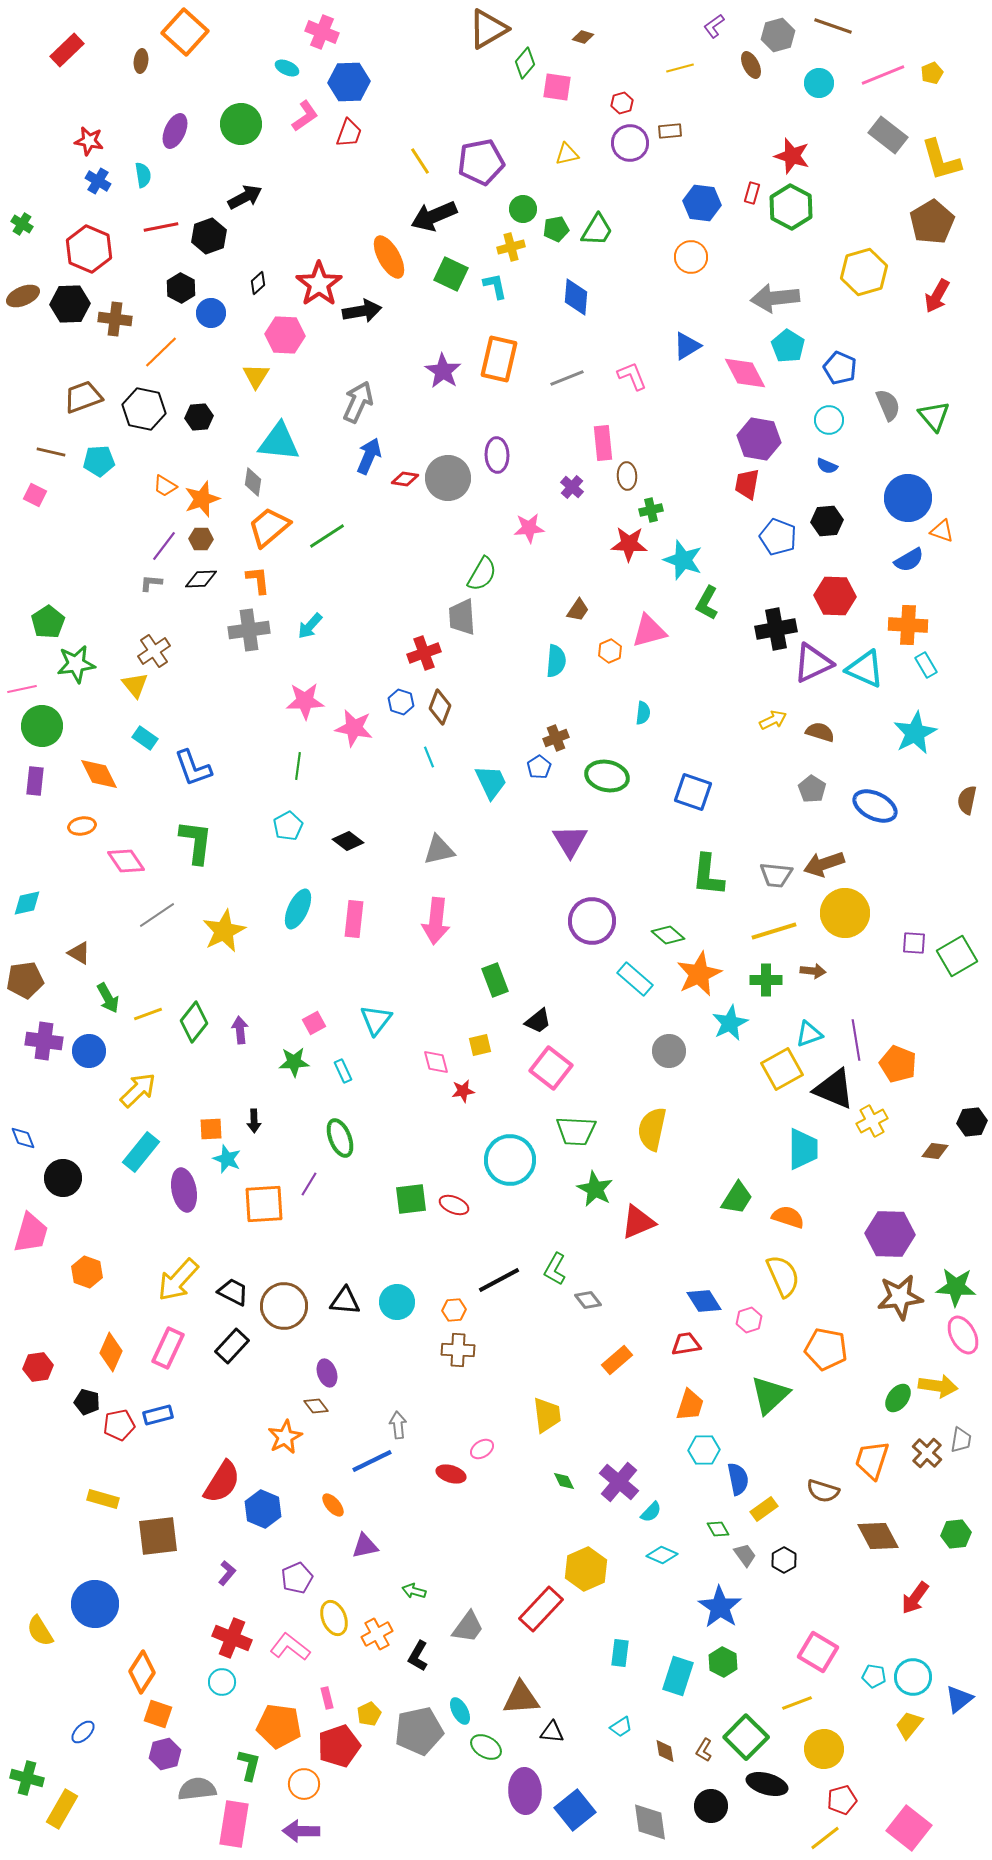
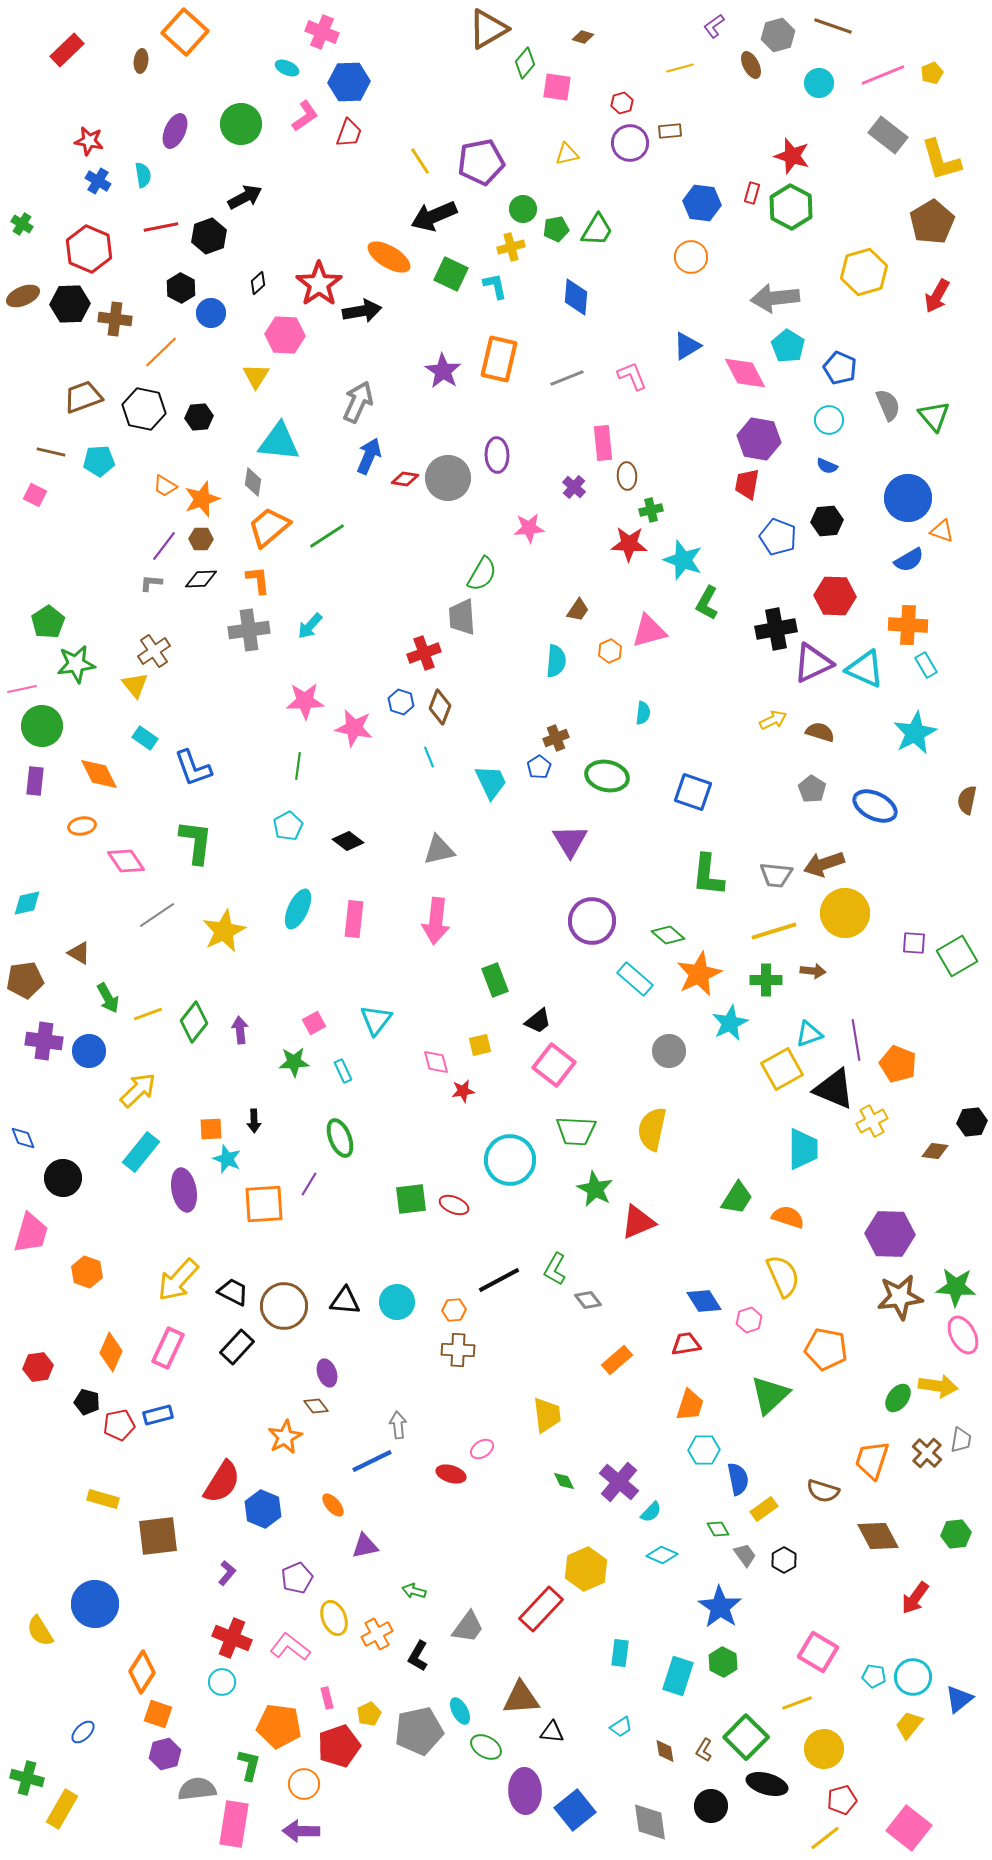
orange ellipse at (389, 257): rotated 30 degrees counterclockwise
purple cross at (572, 487): moved 2 px right
pink square at (551, 1068): moved 3 px right, 3 px up
black rectangle at (232, 1346): moved 5 px right, 1 px down
